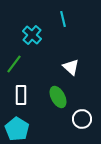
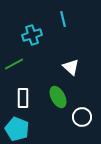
cyan cross: rotated 30 degrees clockwise
green line: rotated 24 degrees clockwise
white rectangle: moved 2 px right, 3 px down
white circle: moved 2 px up
cyan pentagon: rotated 10 degrees counterclockwise
